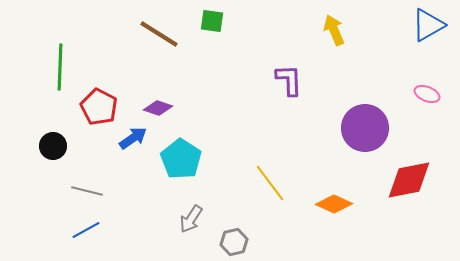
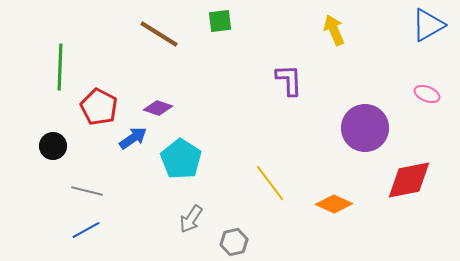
green square: moved 8 px right; rotated 15 degrees counterclockwise
